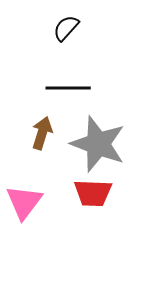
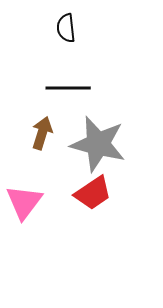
black semicircle: rotated 48 degrees counterclockwise
gray star: rotated 6 degrees counterclockwise
red trapezoid: rotated 36 degrees counterclockwise
